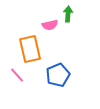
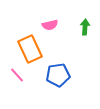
green arrow: moved 17 px right, 13 px down
orange rectangle: rotated 12 degrees counterclockwise
blue pentagon: rotated 15 degrees clockwise
